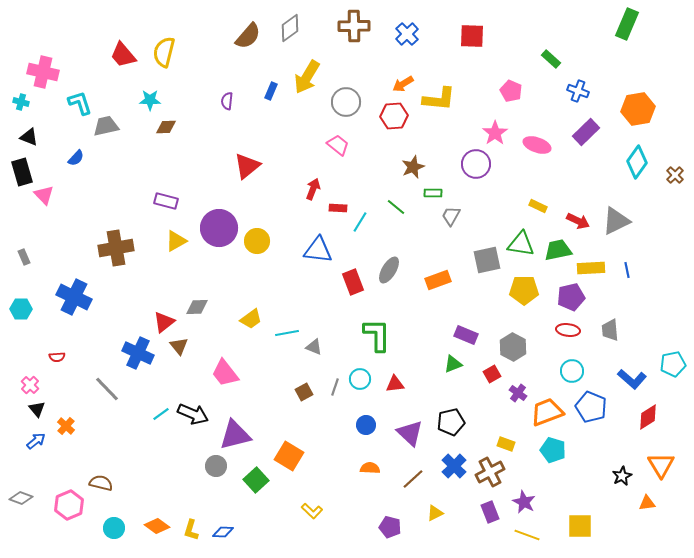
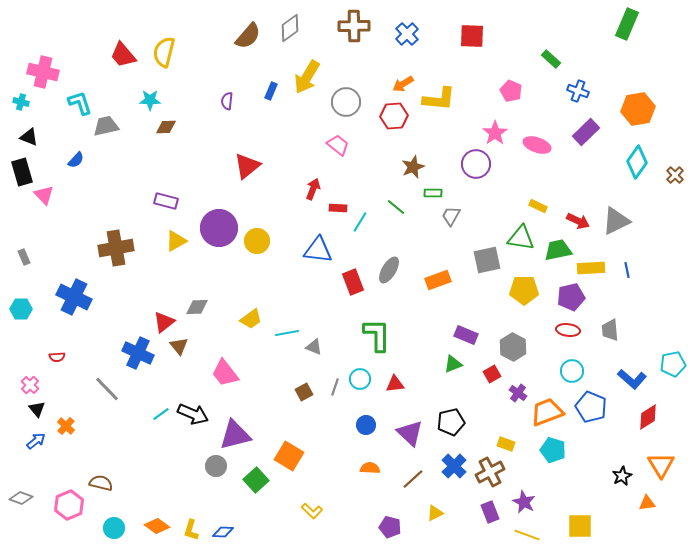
blue semicircle at (76, 158): moved 2 px down
green triangle at (521, 244): moved 6 px up
